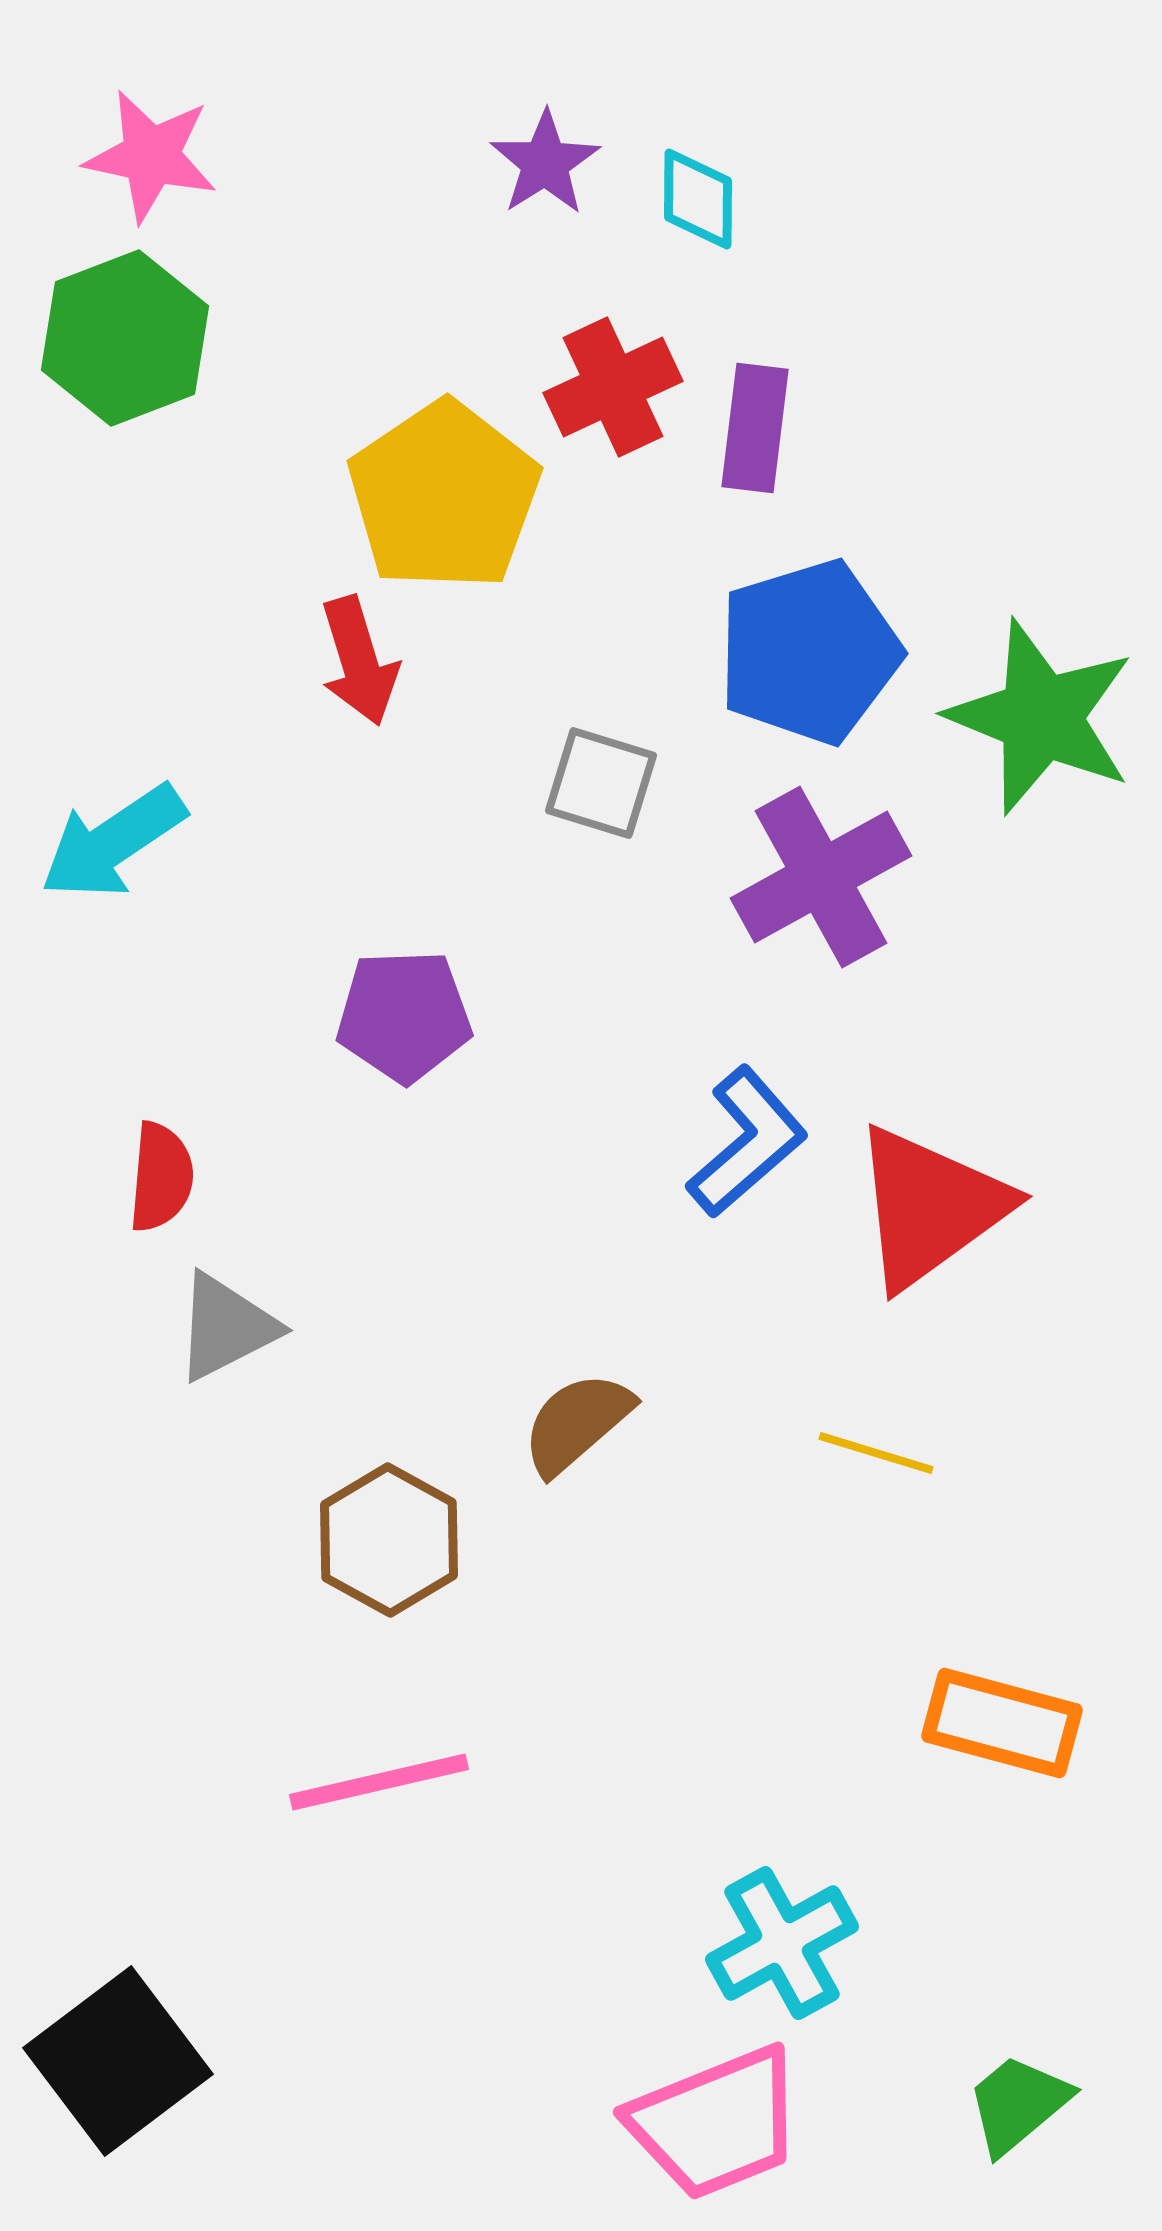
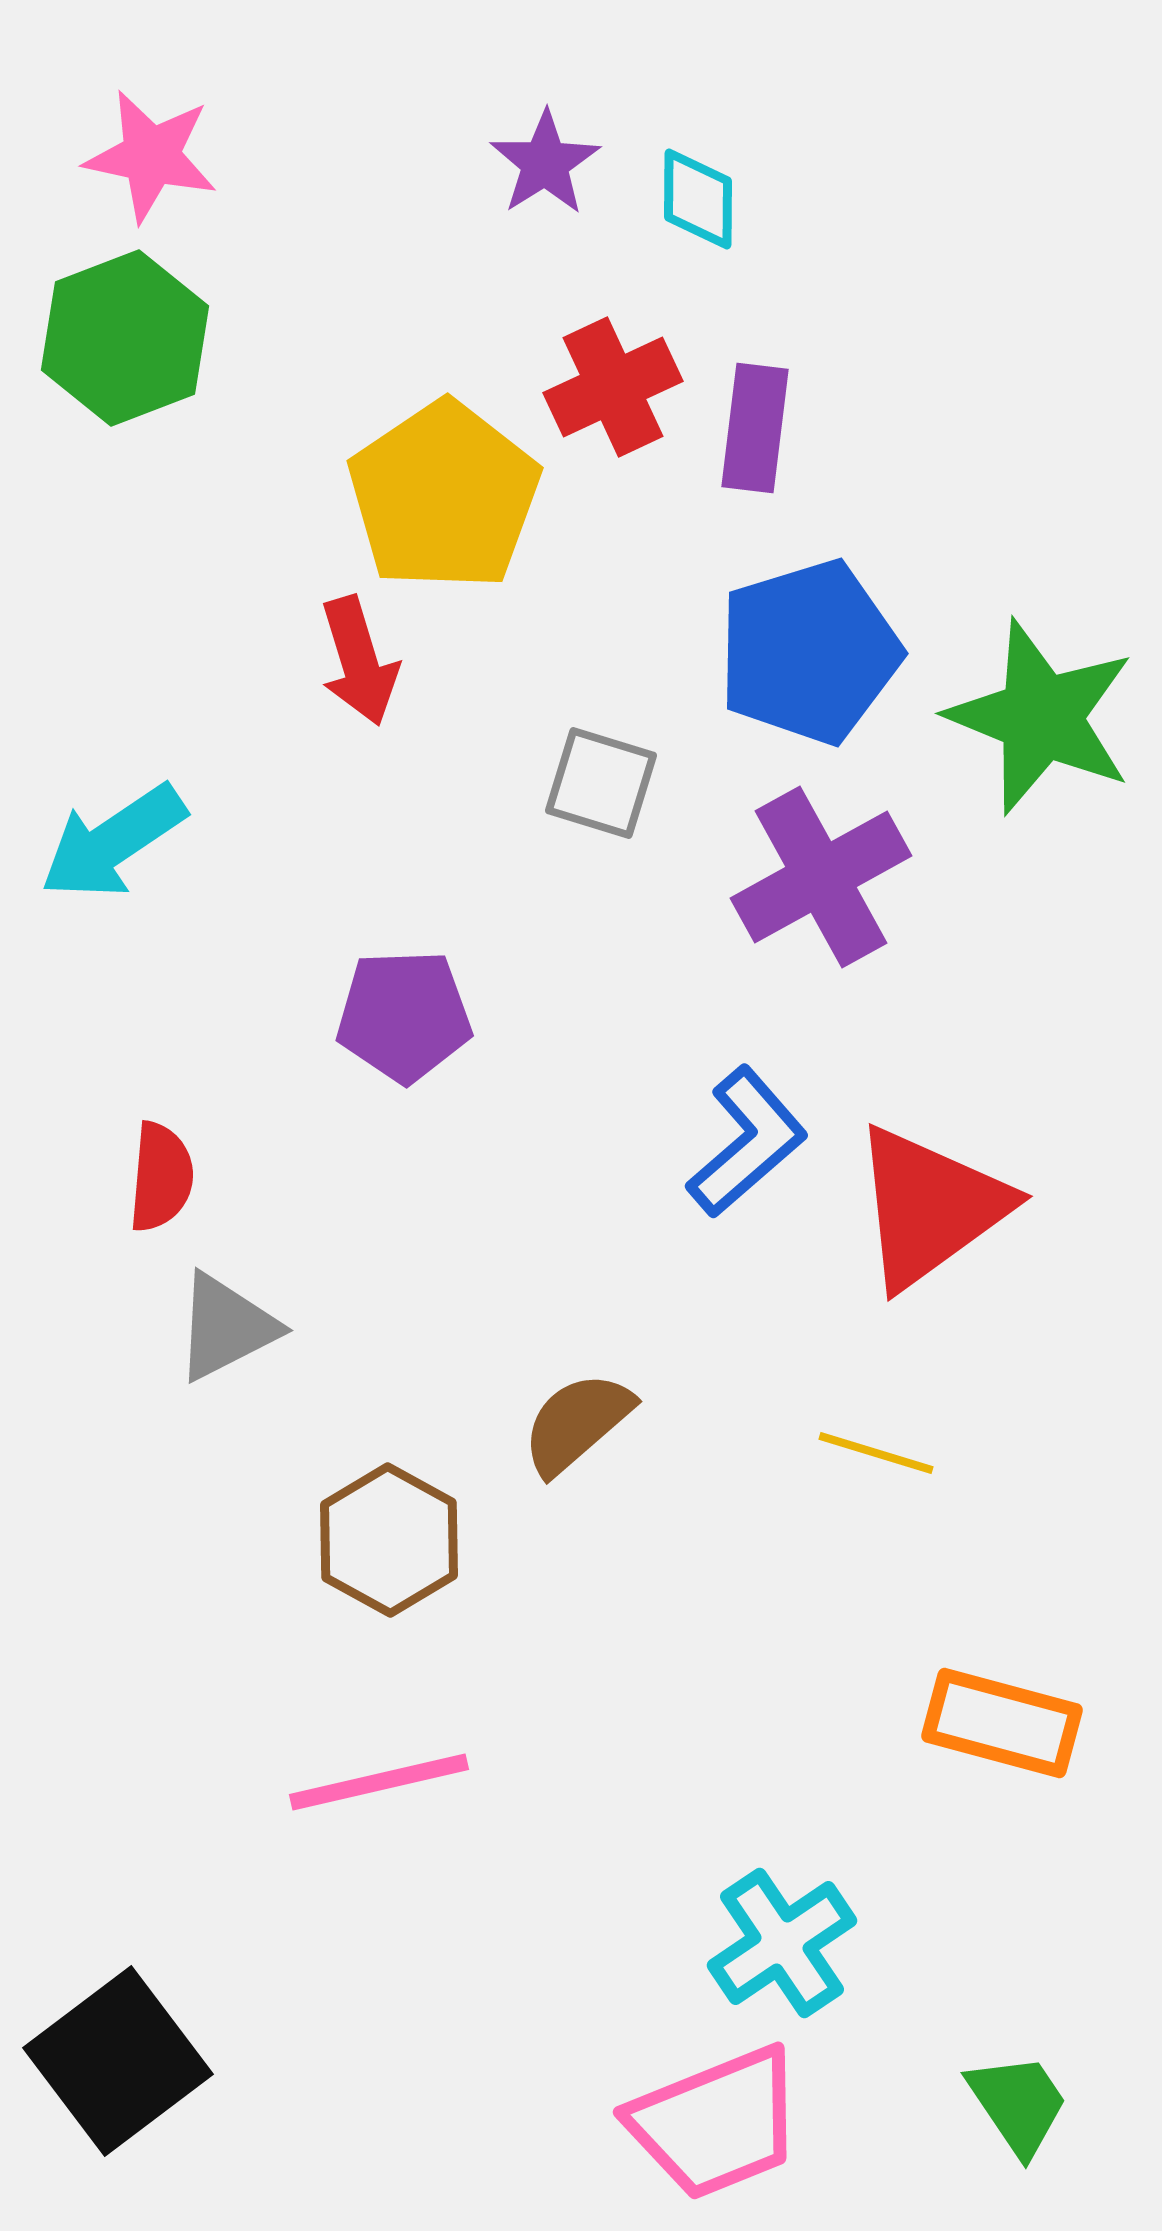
cyan cross: rotated 5 degrees counterclockwise
green trapezoid: rotated 96 degrees clockwise
